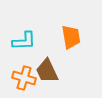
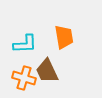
orange trapezoid: moved 7 px left
cyan L-shape: moved 1 px right, 3 px down
